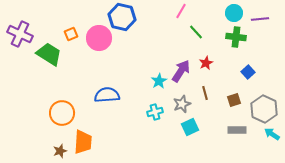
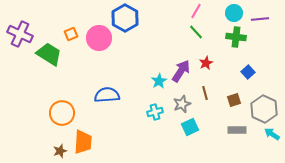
pink line: moved 15 px right
blue hexagon: moved 3 px right, 1 px down; rotated 16 degrees clockwise
